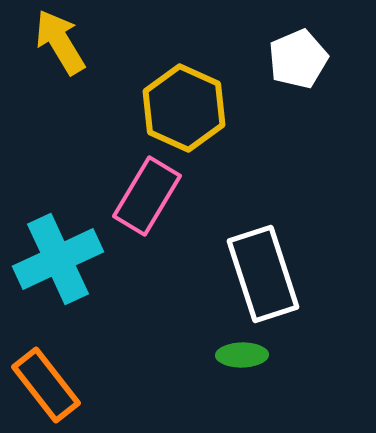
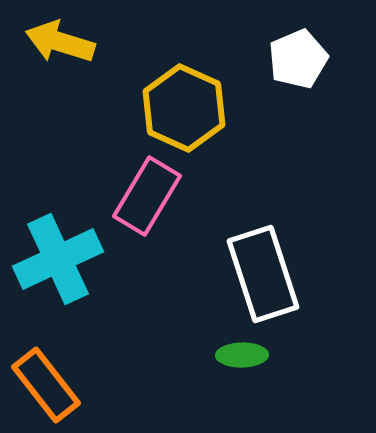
yellow arrow: rotated 42 degrees counterclockwise
